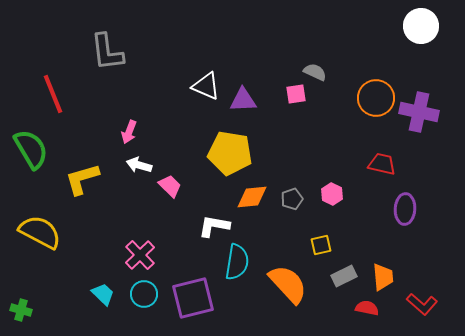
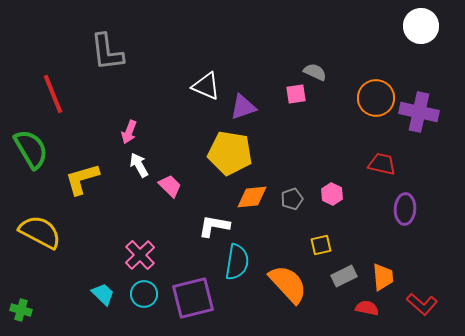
purple triangle: moved 7 px down; rotated 16 degrees counterclockwise
white arrow: rotated 45 degrees clockwise
